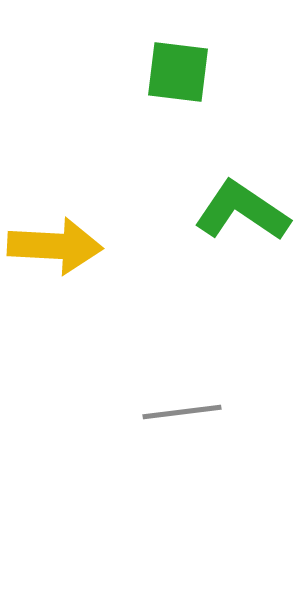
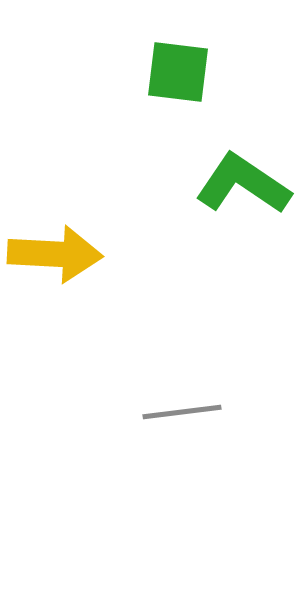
green L-shape: moved 1 px right, 27 px up
yellow arrow: moved 8 px down
